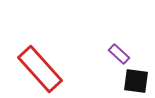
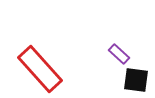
black square: moved 1 px up
